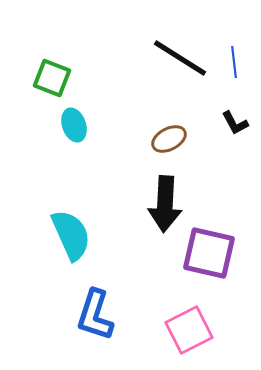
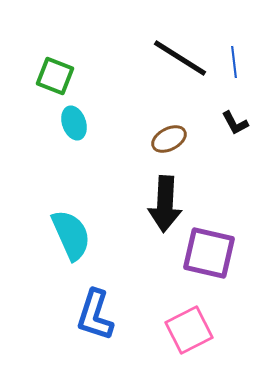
green square: moved 3 px right, 2 px up
cyan ellipse: moved 2 px up
